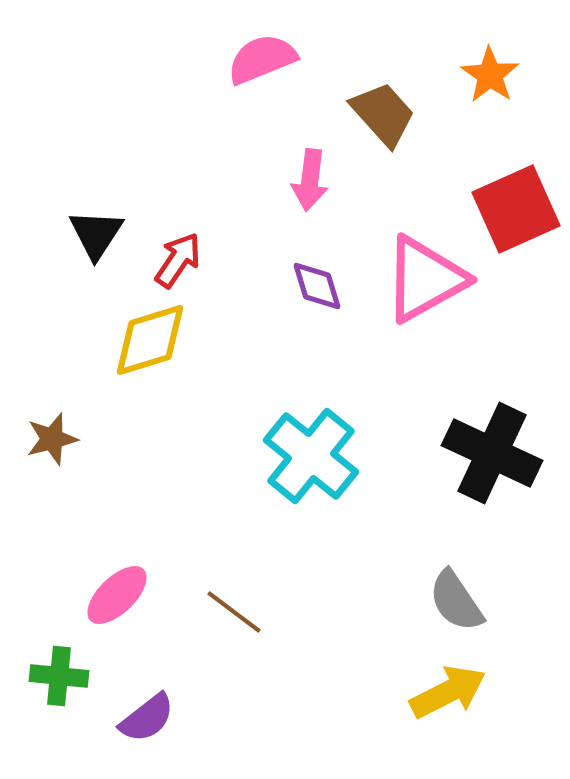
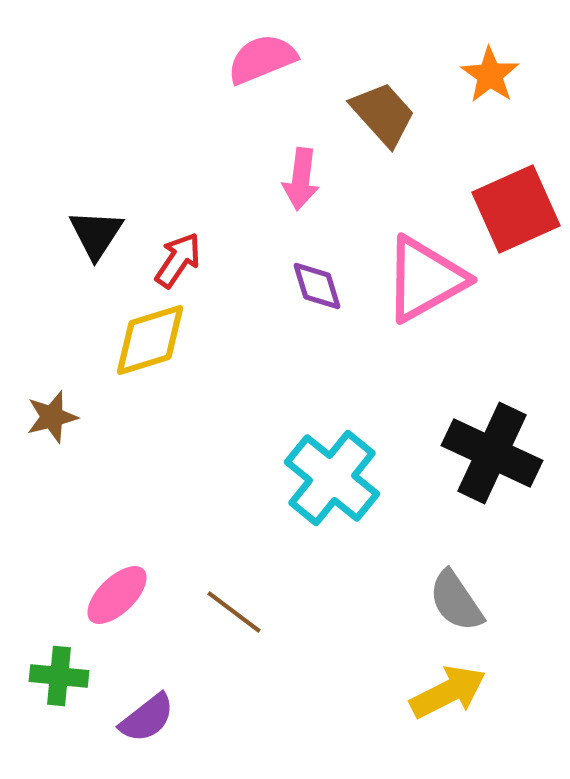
pink arrow: moved 9 px left, 1 px up
brown star: moved 22 px up
cyan cross: moved 21 px right, 22 px down
